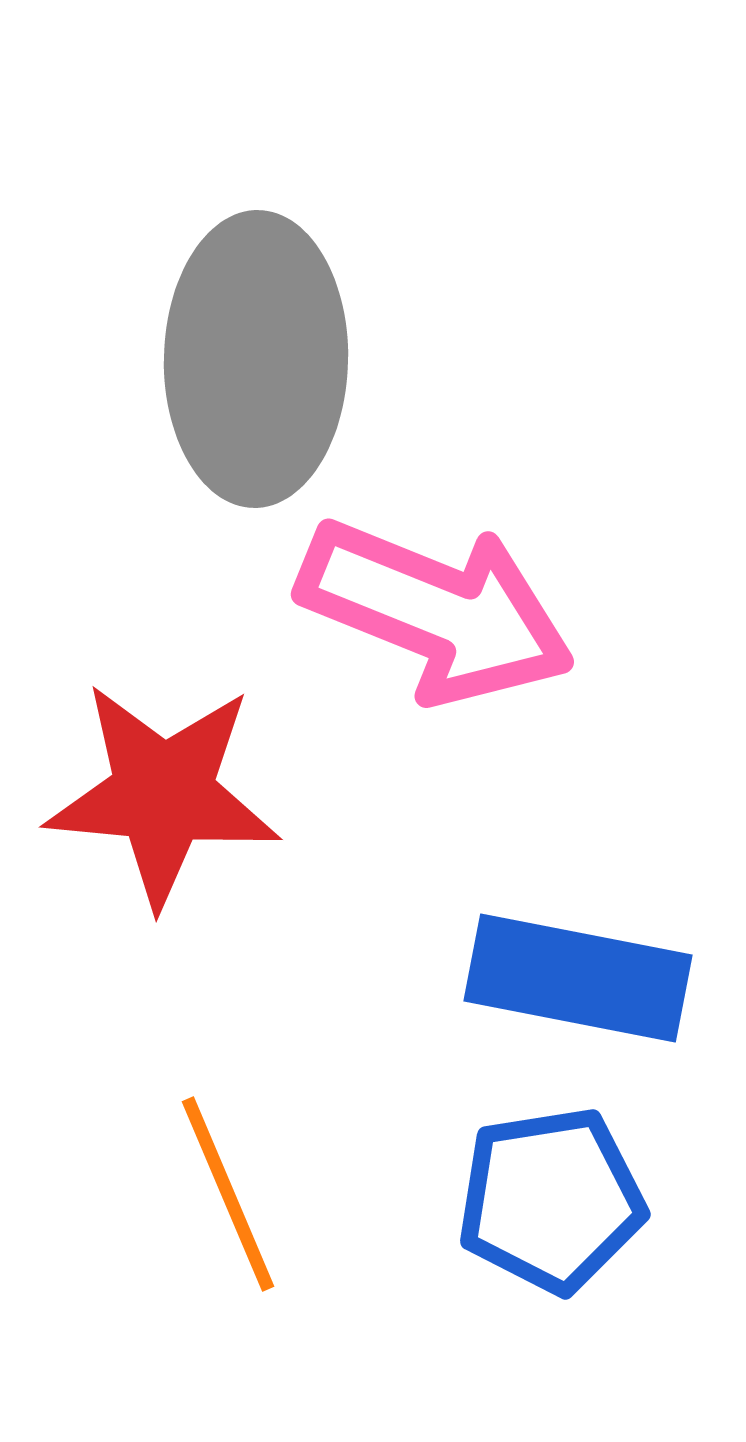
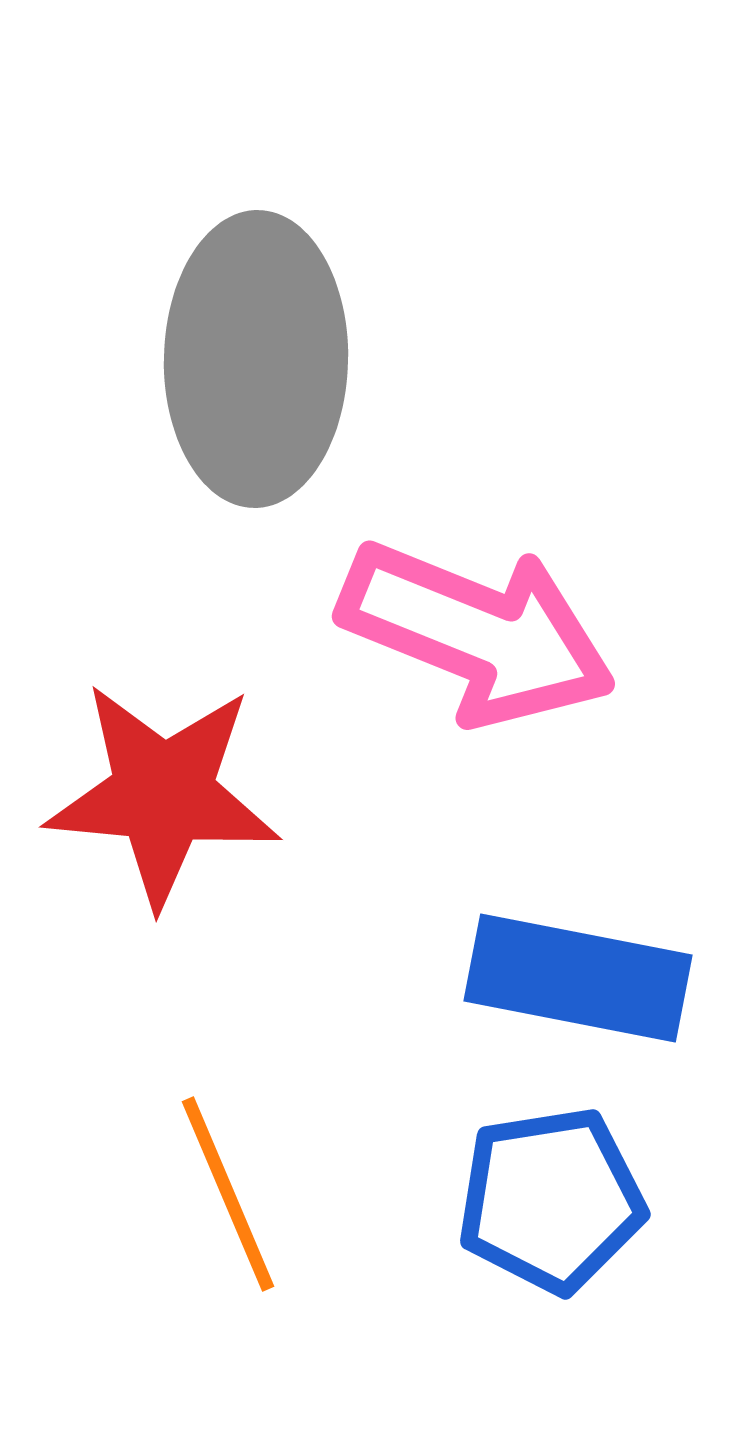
pink arrow: moved 41 px right, 22 px down
